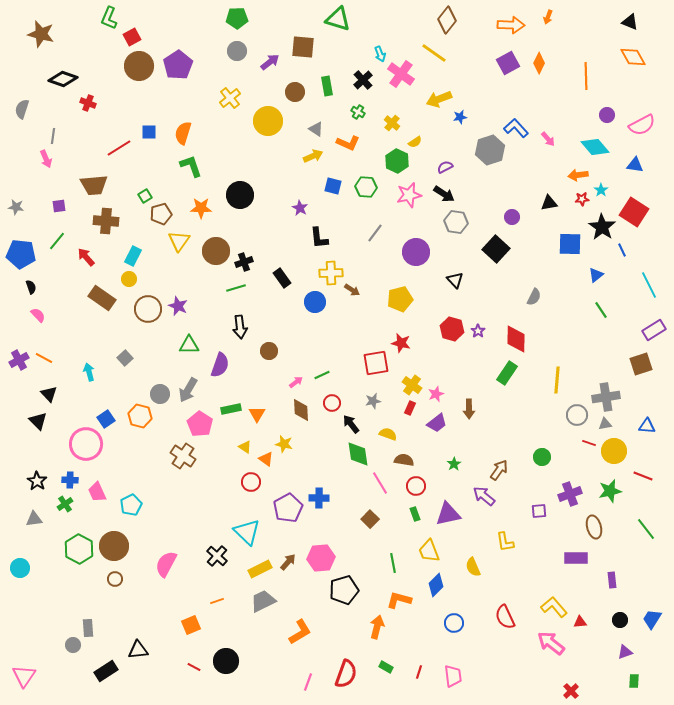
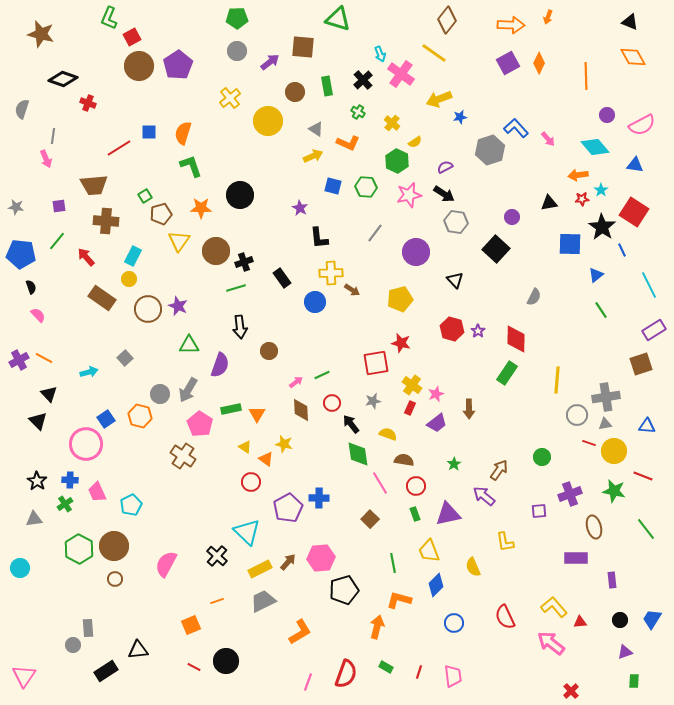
cyan arrow at (89, 372): rotated 90 degrees clockwise
green star at (610, 491): moved 4 px right; rotated 25 degrees clockwise
